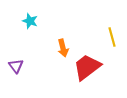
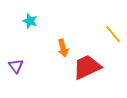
yellow line: moved 1 px right, 3 px up; rotated 24 degrees counterclockwise
red trapezoid: rotated 12 degrees clockwise
